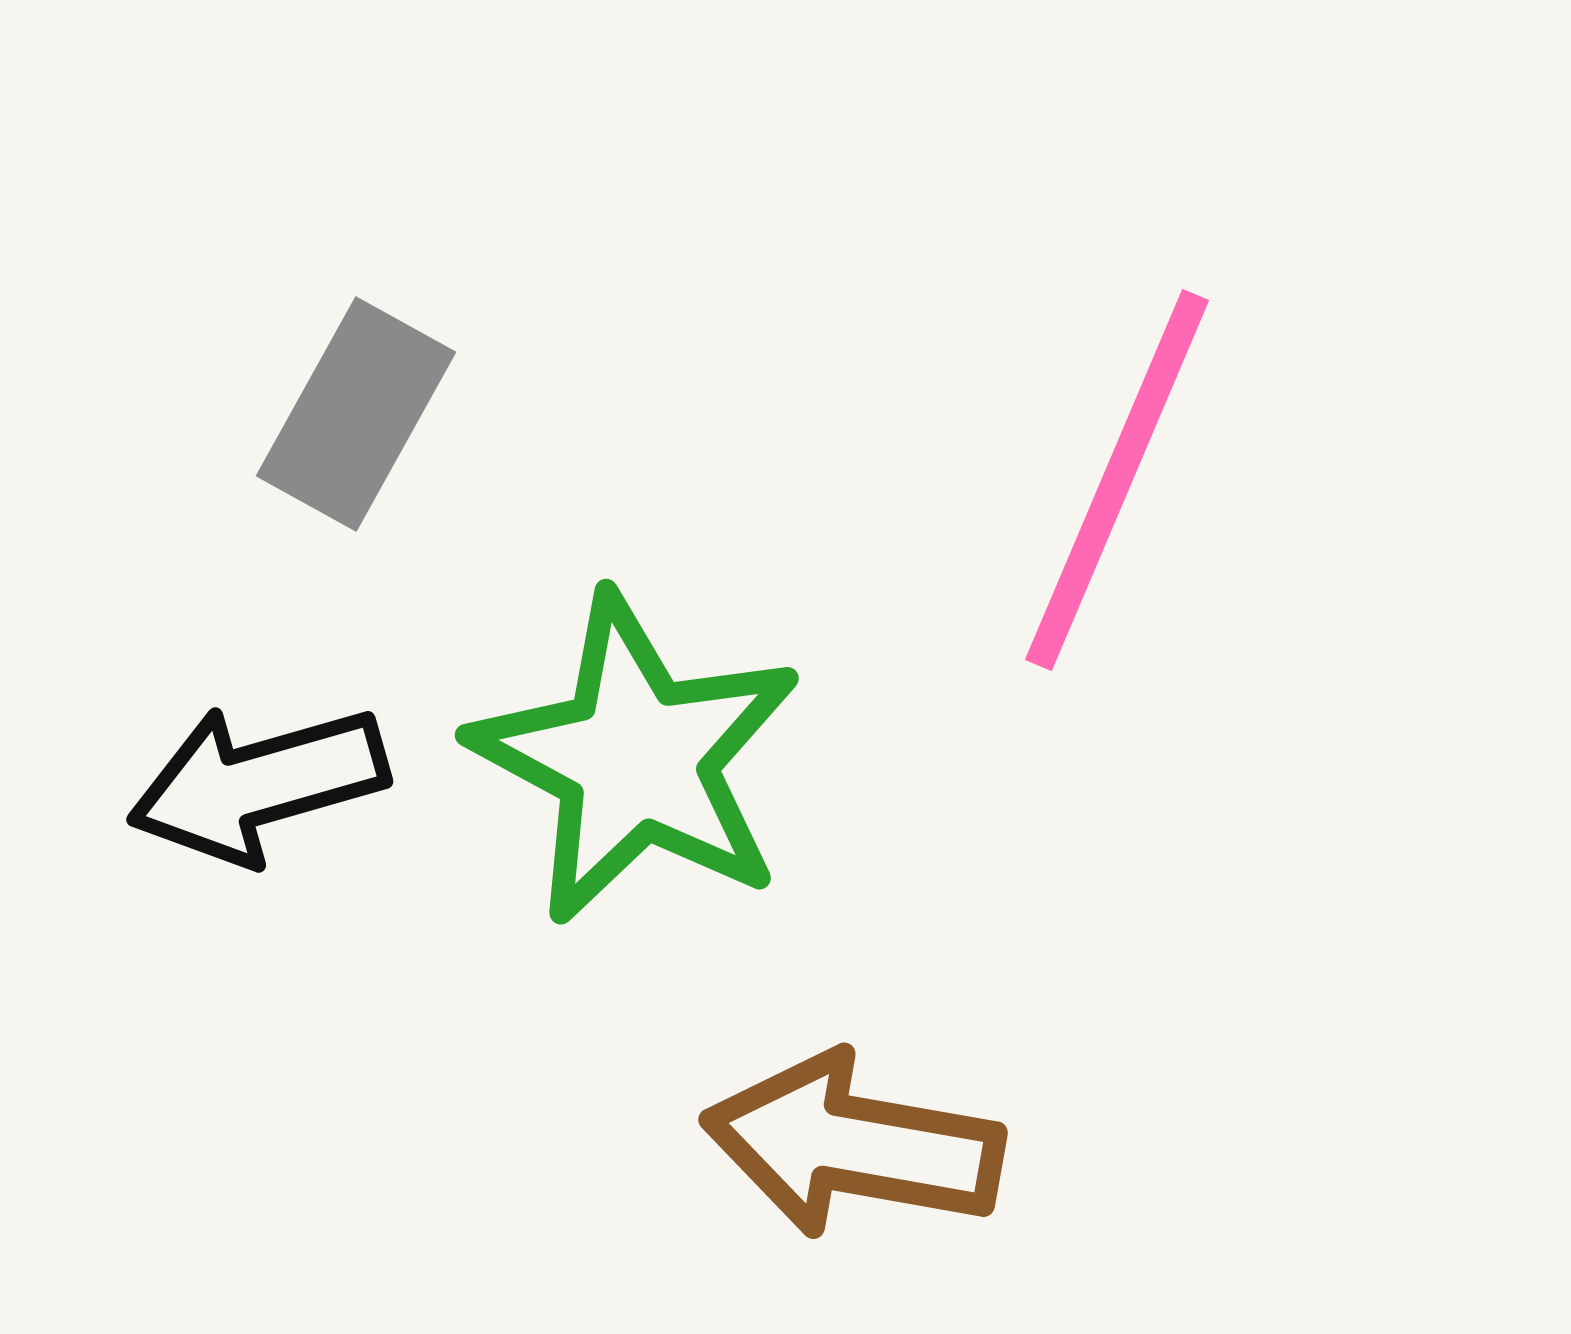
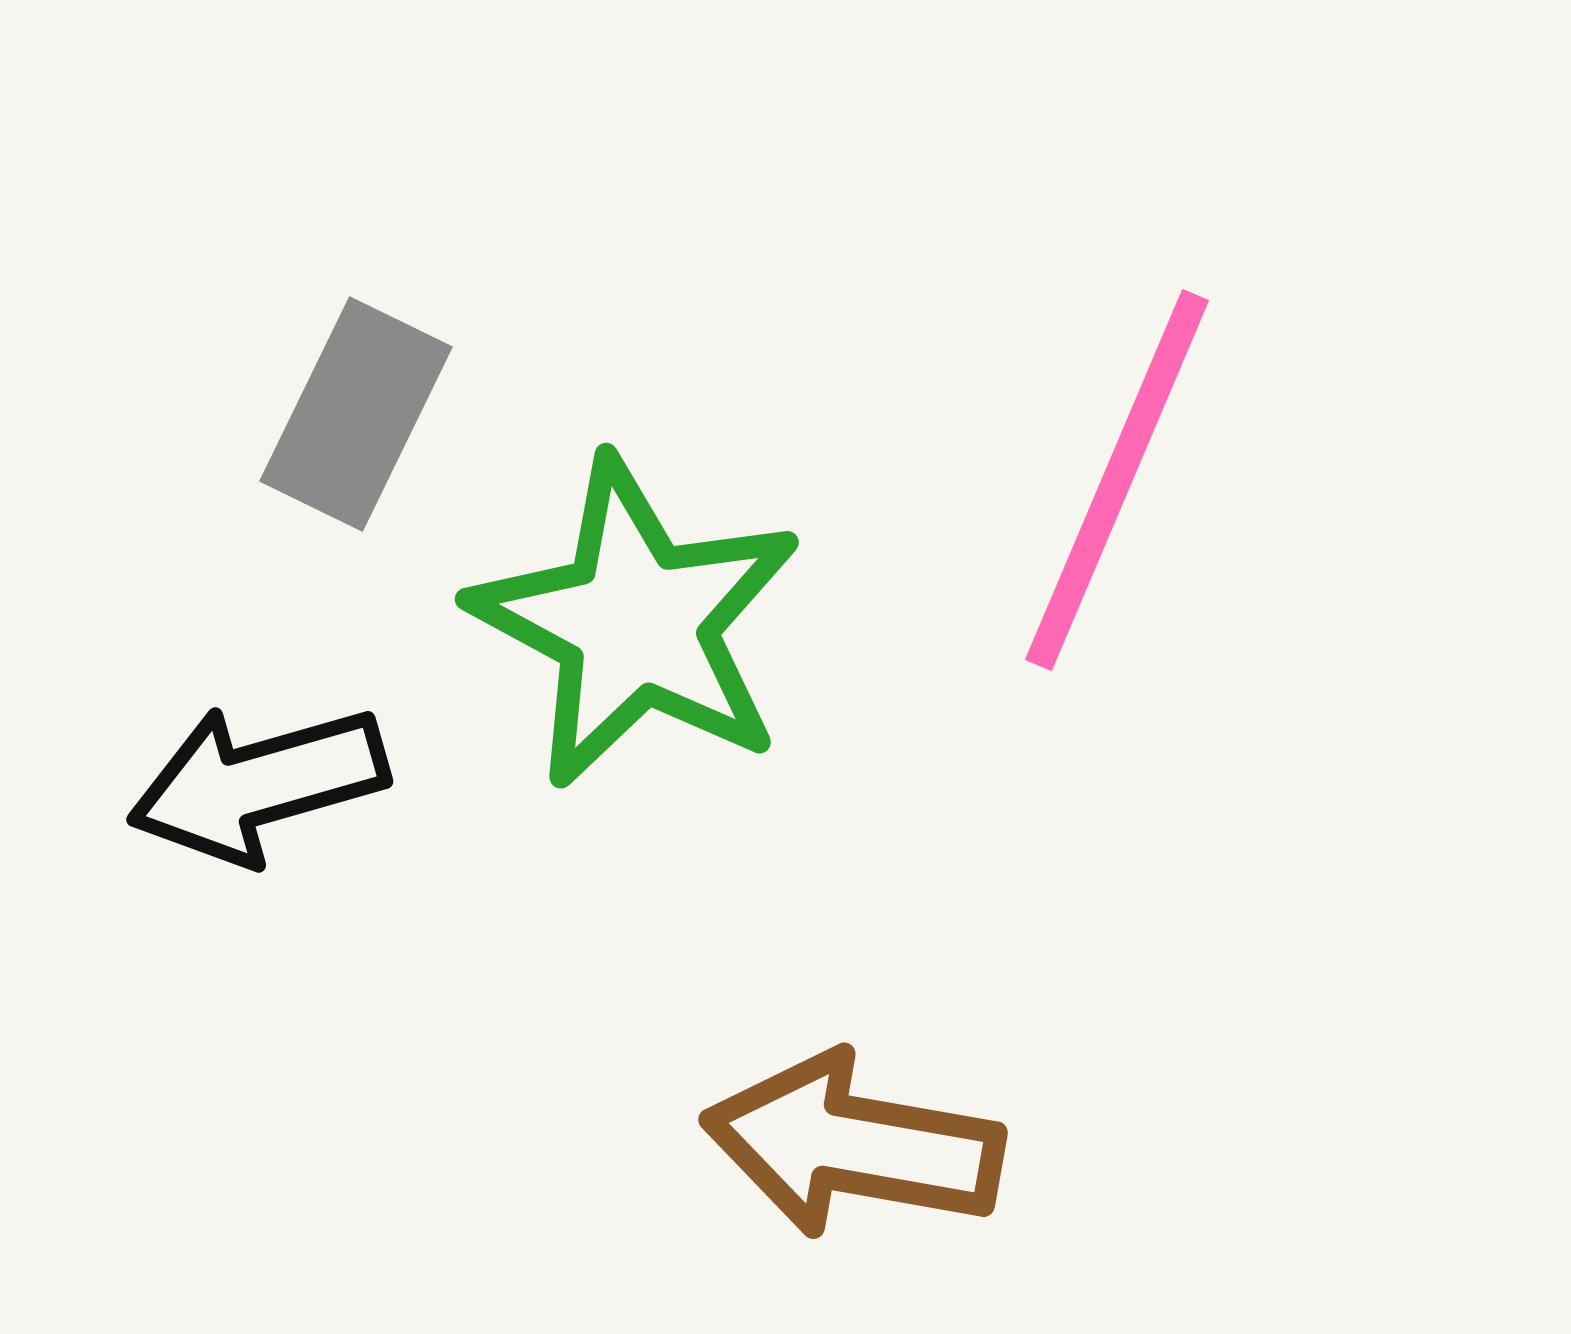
gray rectangle: rotated 3 degrees counterclockwise
green star: moved 136 px up
